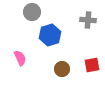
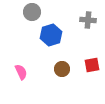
blue hexagon: moved 1 px right
pink semicircle: moved 1 px right, 14 px down
